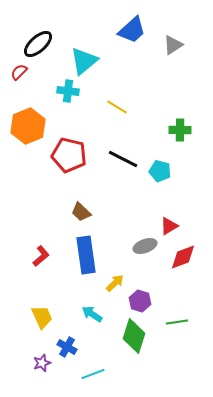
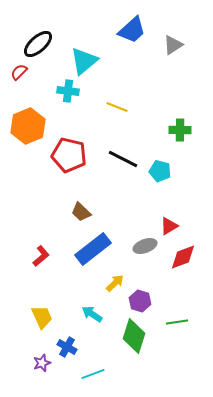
yellow line: rotated 10 degrees counterclockwise
blue rectangle: moved 7 px right, 6 px up; rotated 60 degrees clockwise
